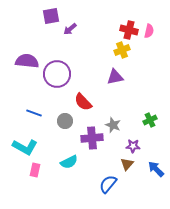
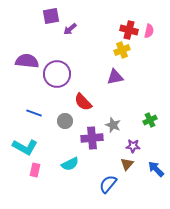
cyan semicircle: moved 1 px right, 2 px down
